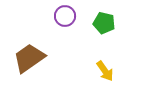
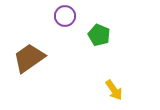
green pentagon: moved 5 px left, 12 px down; rotated 10 degrees clockwise
yellow arrow: moved 9 px right, 19 px down
